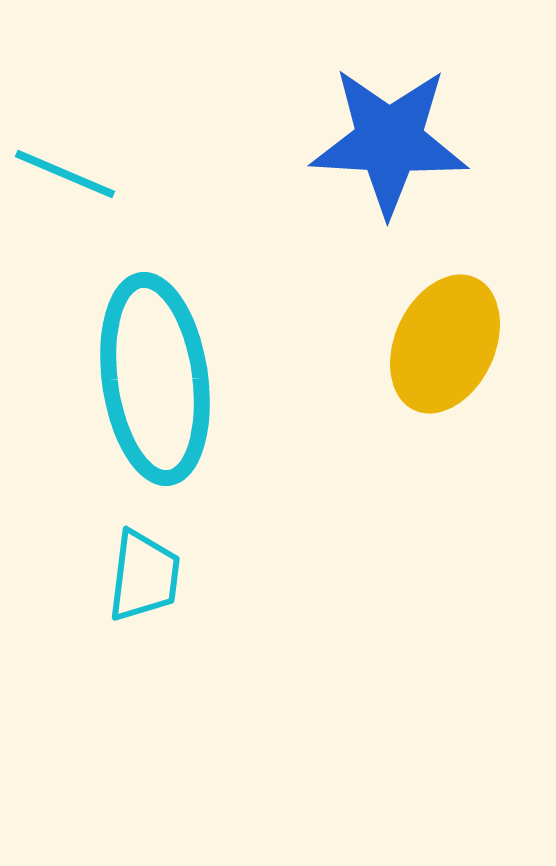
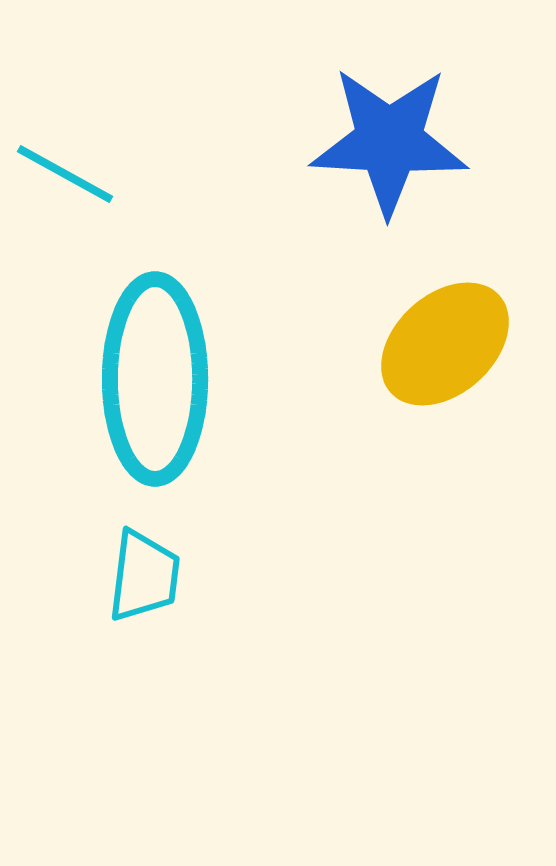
cyan line: rotated 6 degrees clockwise
yellow ellipse: rotated 23 degrees clockwise
cyan ellipse: rotated 8 degrees clockwise
